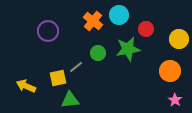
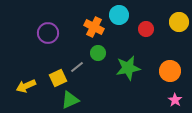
orange cross: moved 1 px right, 6 px down; rotated 12 degrees counterclockwise
purple circle: moved 2 px down
yellow circle: moved 17 px up
green star: moved 19 px down
gray line: moved 1 px right
yellow square: rotated 12 degrees counterclockwise
yellow arrow: rotated 48 degrees counterclockwise
green triangle: rotated 18 degrees counterclockwise
